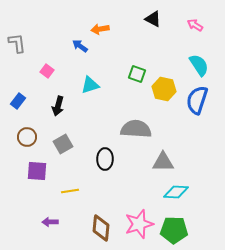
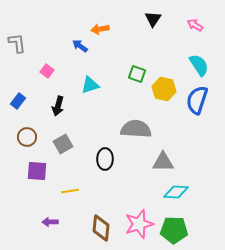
black triangle: rotated 36 degrees clockwise
